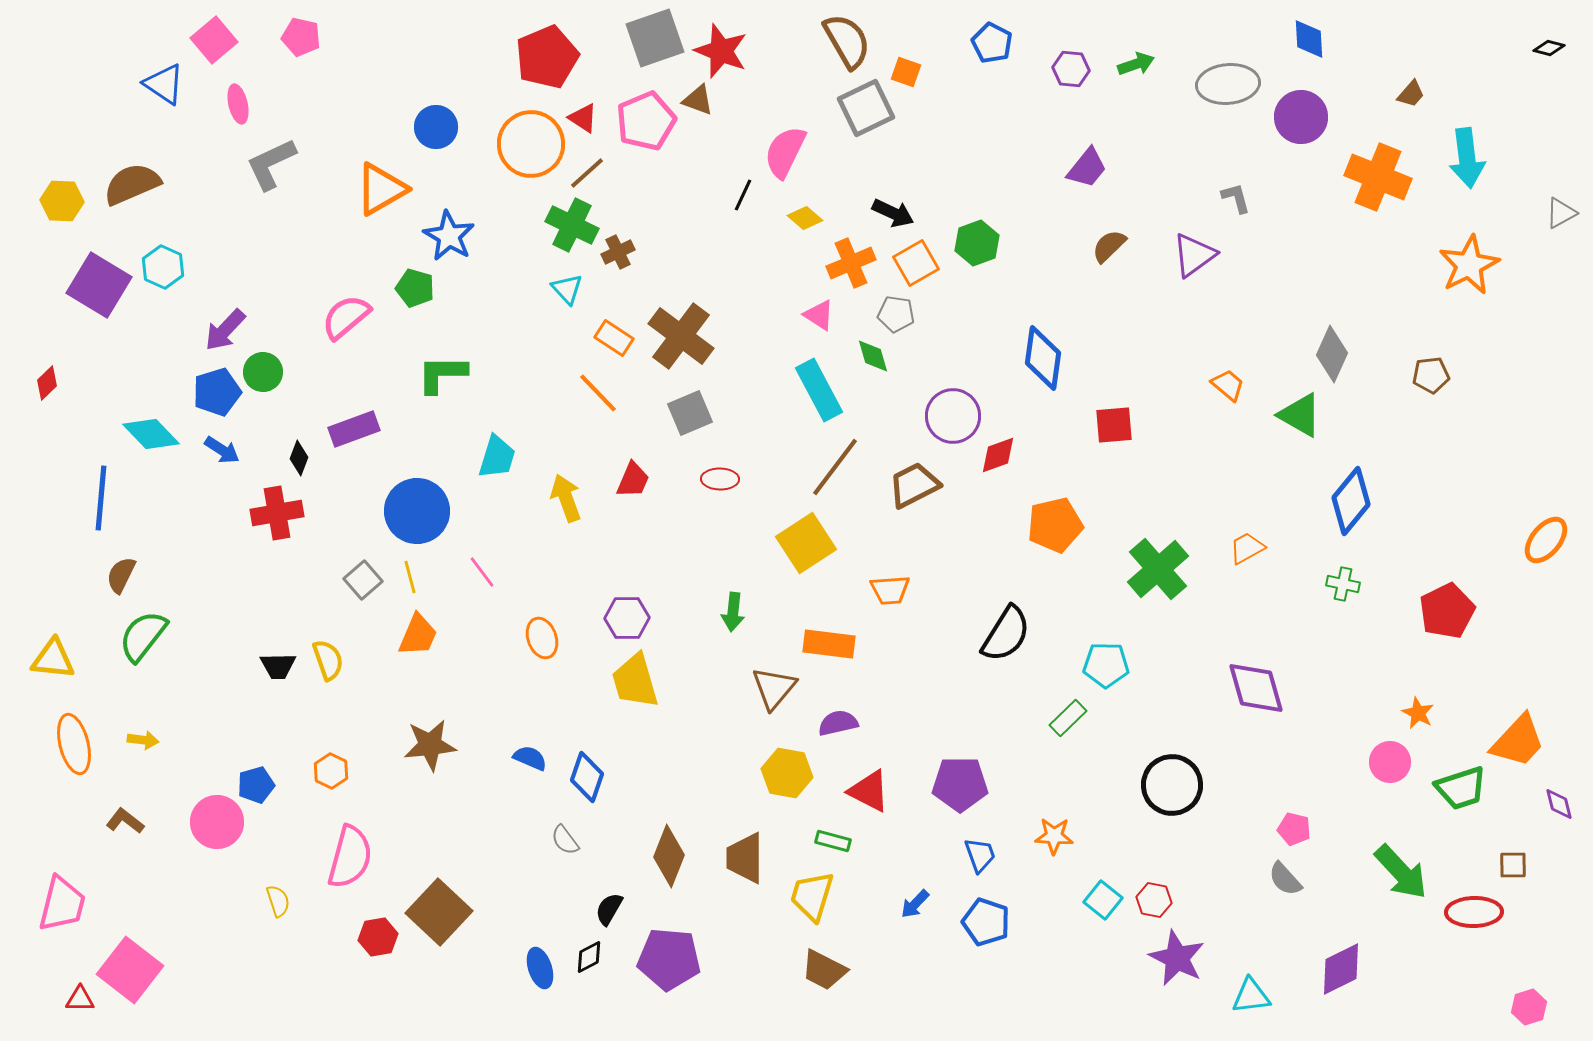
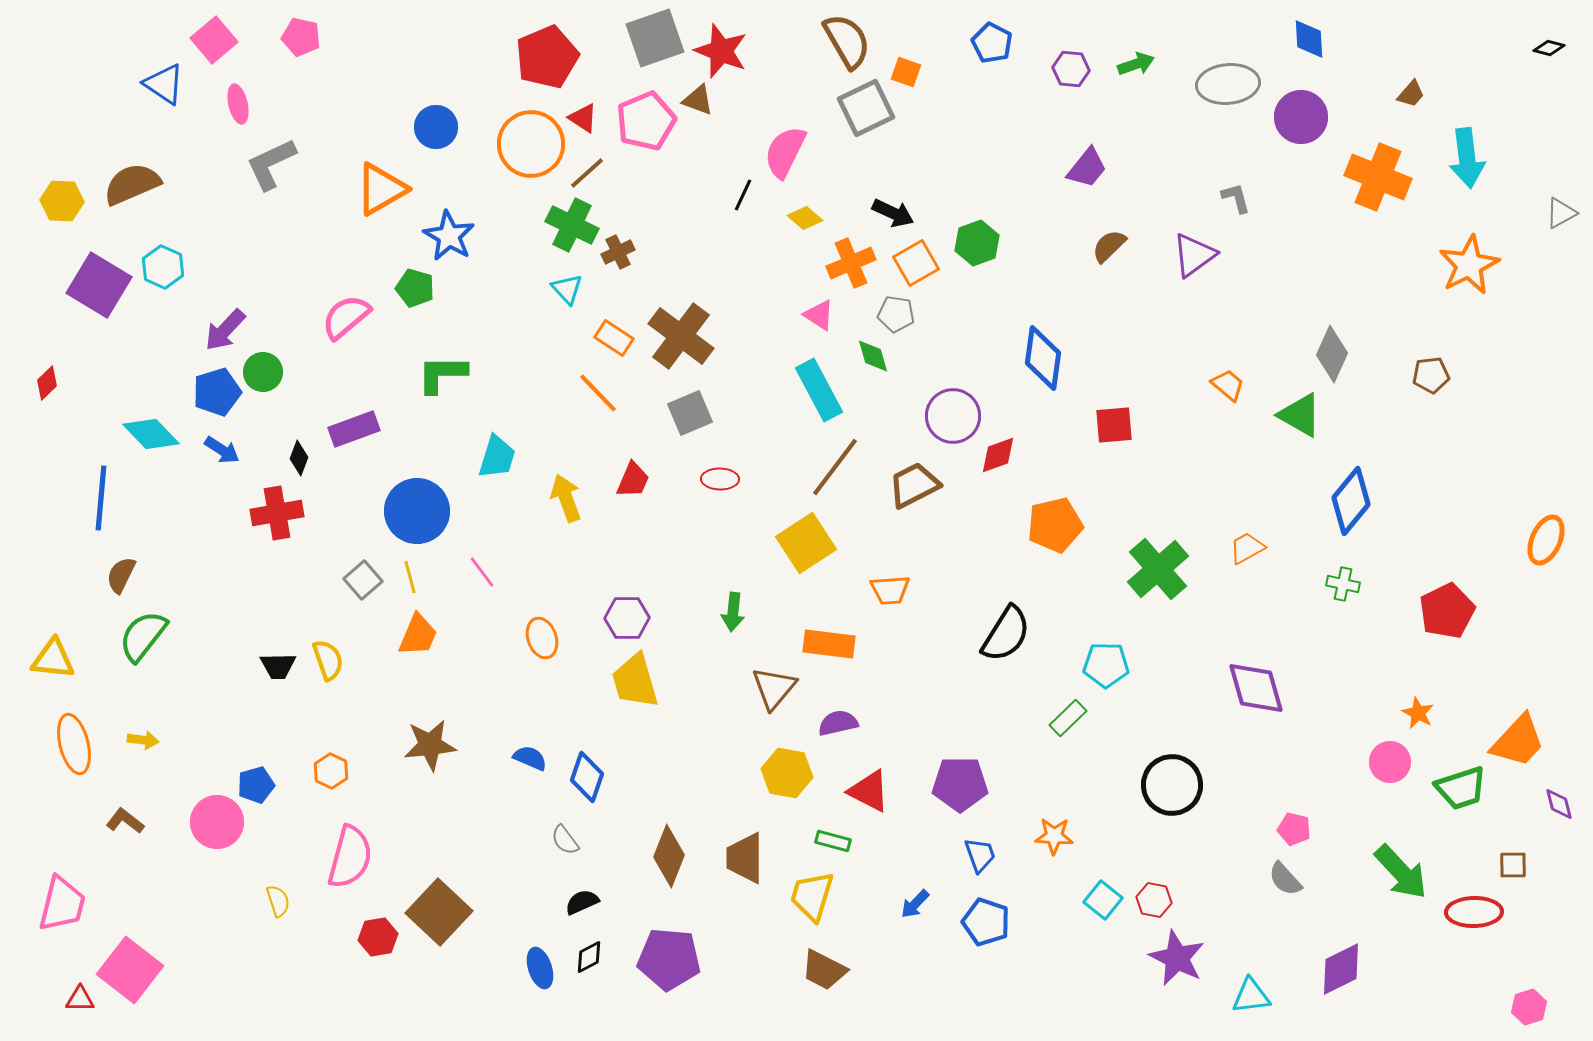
orange ellipse at (1546, 540): rotated 15 degrees counterclockwise
black semicircle at (609, 909): moved 27 px left, 7 px up; rotated 36 degrees clockwise
